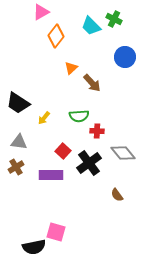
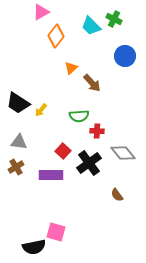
blue circle: moved 1 px up
yellow arrow: moved 3 px left, 8 px up
